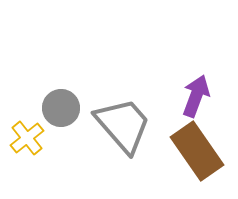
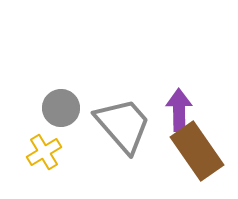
purple arrow: moved 17 px left, 14 px down; rotated 21 degrees counterclockwise
yellow cross: moved 17 px right, 14 px down; rotated 8 degrees clockwise
